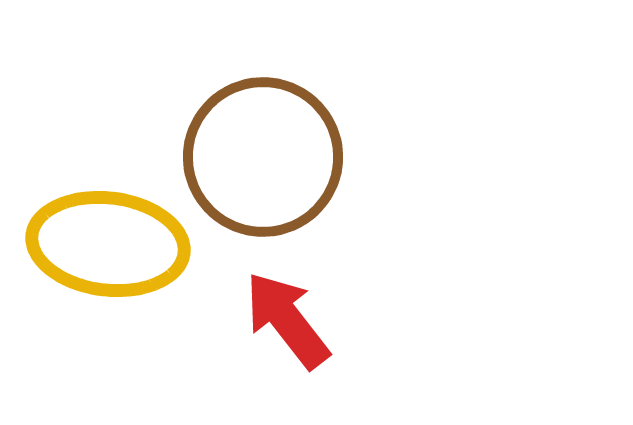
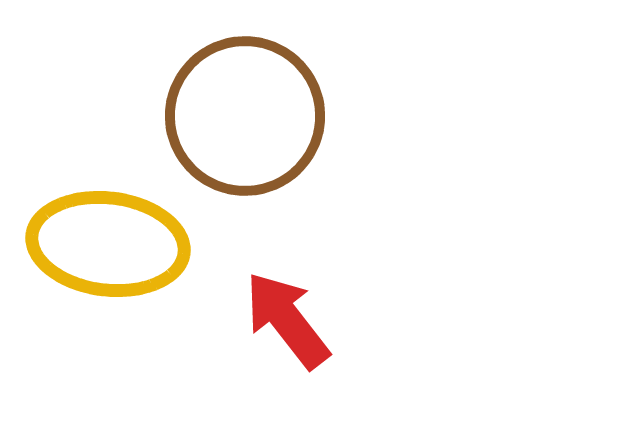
brown circle: moved 18 px left, 41 px up
